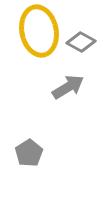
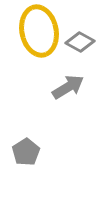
gray diamond: moved 1 px left
gray pentagon: moved 3 px left, 1 px up
